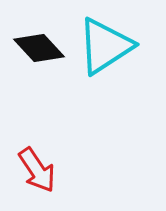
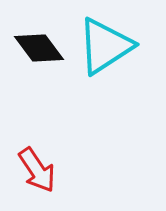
black diamond: rotated 6 degrees clockwise
